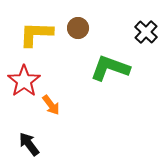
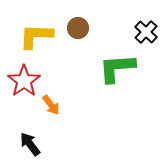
yellow L-shape: moved 2 px down
green L-shape: moved 7 px right; rotated 24 degrees counterclockwise
black arrow: moved 1 px right
